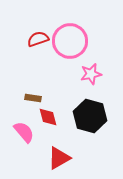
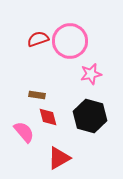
brown rectangle: moved 4 px right, 3 px up
